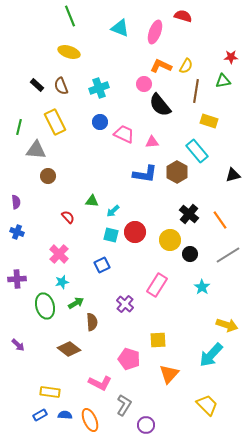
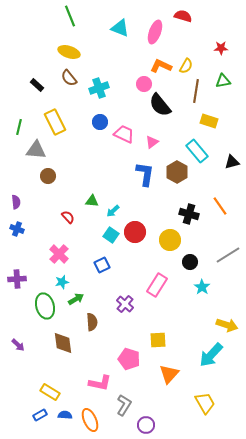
red star at (231, 57): moved 10 px left, 9 px up
brown semicircle at (61, 86): moved 8 px right, 8 px up; rotated 18 degrees counterclockwise
pink triangle at (152, 142): rotated 32 degrees counterclockwise
blue L-shape at (145, 174): rotated 90 degrees counterclockwise
black triangle at (233, 175): moved 1 px left, 13 px up
black cross at (189, 214): rotated 24 degrees counterclockwise
orange line at (220, 220): moved 14 px up
blue cross at (17, 232): moved 3 px up
cyan square at (111, 235): rotated 21 degrees clockwise
black circle at (190, 254): moved 8 px down
green arrow at (76, 303): moved 4 px up
brown diamond at (69, 349): moved 6 px left, 6 px up; rotated 45 degrees clockwise
pink L-shape at (100, 383): rotated 15 degrees counterclockwise
yellow rectangle at (50, 392): rotated 24 degrees clockwise
yellow trapezoid at (207, 405): moved 2 px left, 2 px up; rotated 15 degrees clockwise
